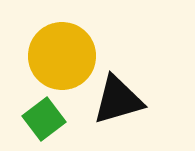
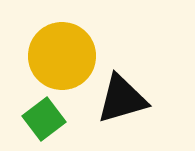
black triangle: moved 4 px right, 1 px up
